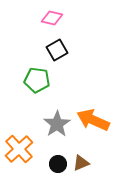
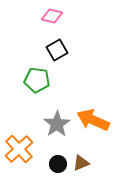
pink diamond: moved 2 px up
